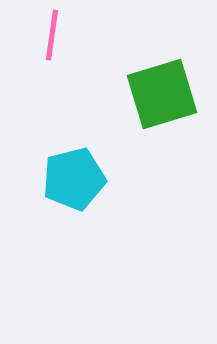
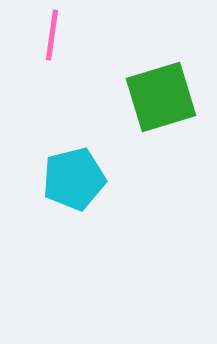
green square: moved 1 px left, 3 px down
